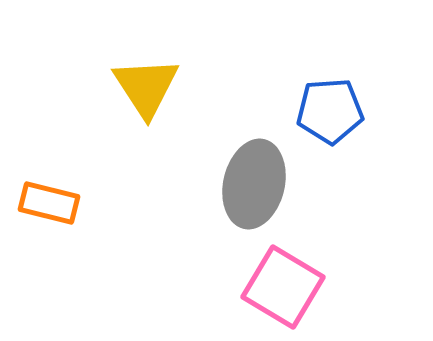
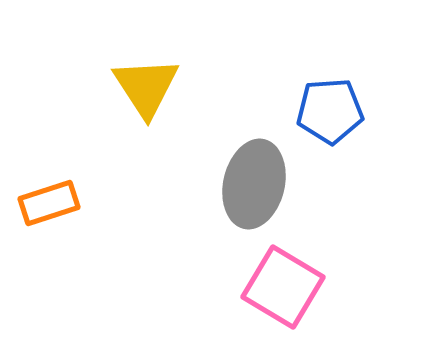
orange rectangle: rotated 32 degrees counterclockwise
